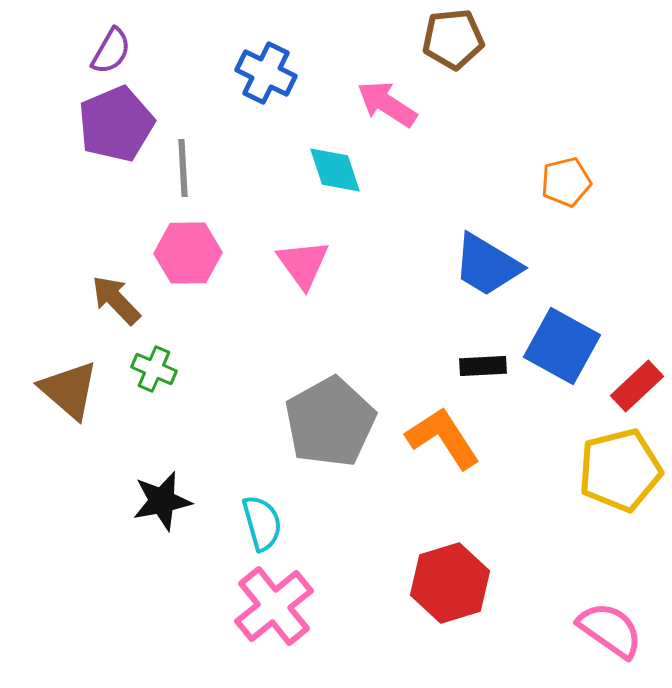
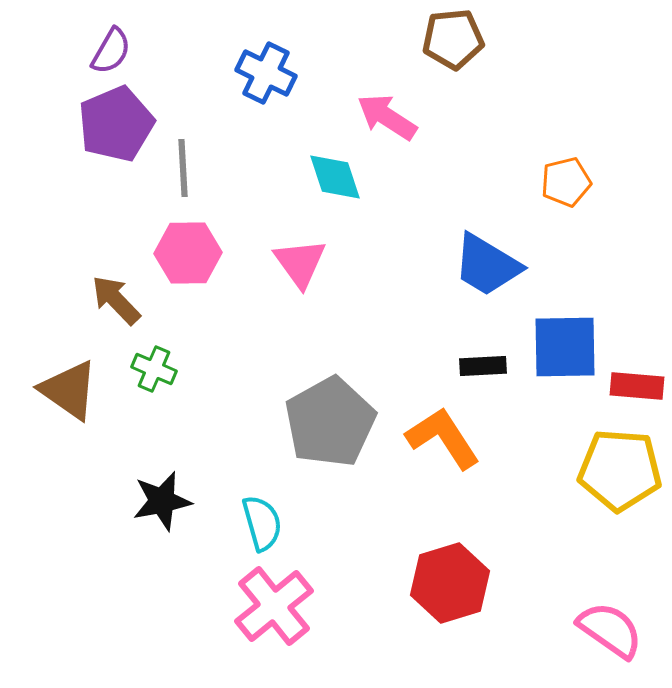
pink arrow: moved 13 px down
cyan diamond: moved 7 px down
pink triangle: moved 3 px left, 1 px up
blue square: moved 3 px right, 1 px down; rotated 30 degrees counterclockwise
red rectangle: rotated 48 degrees clockwise
brown triangle: rotated 6 degrees counterclockwise
yellow pentagon: rotated 18 degrees clockwise
